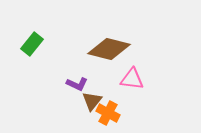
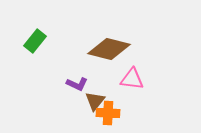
green rectangle: moved 3 px right, 3 px up
brown triangle: moved 3 px right
orange cross: rotated 25 degrees counterclockwise
